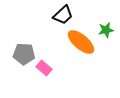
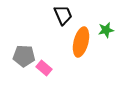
black trapezoid: rotated 70 degrees counterclockwise
orange ellipse: rotated 64 degrees clockwise
gray pentagon: moved 2 px down
